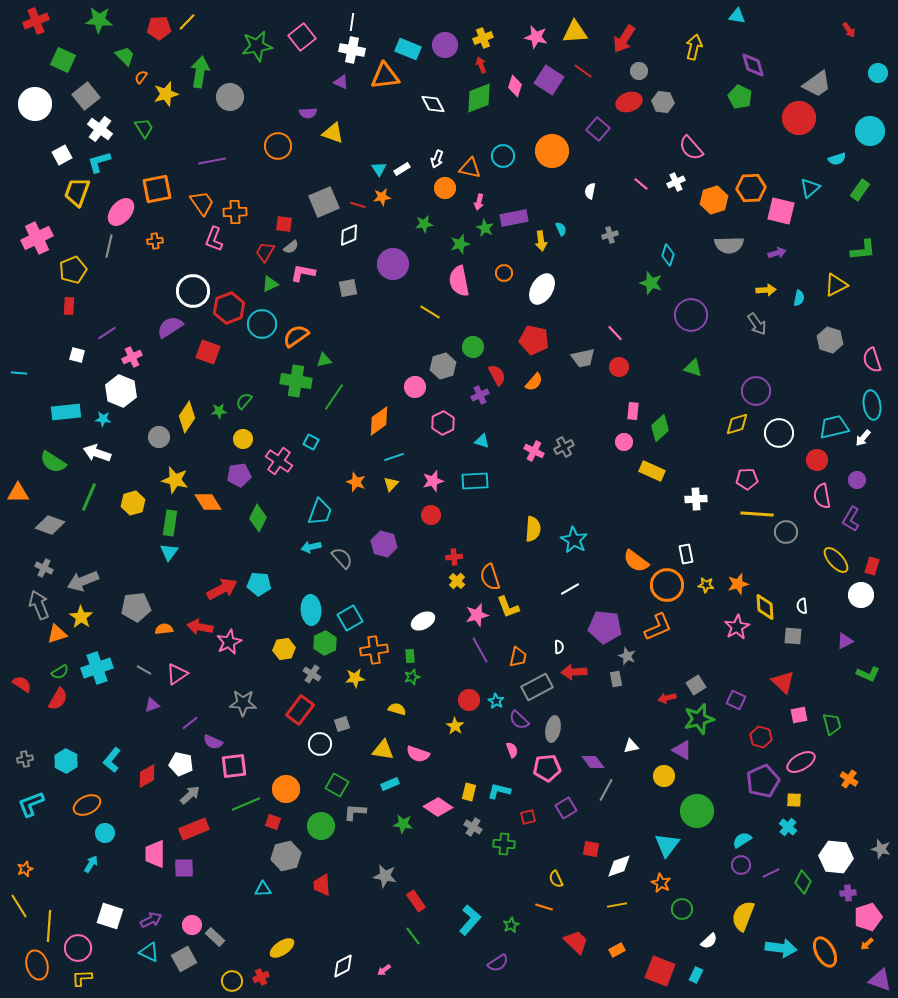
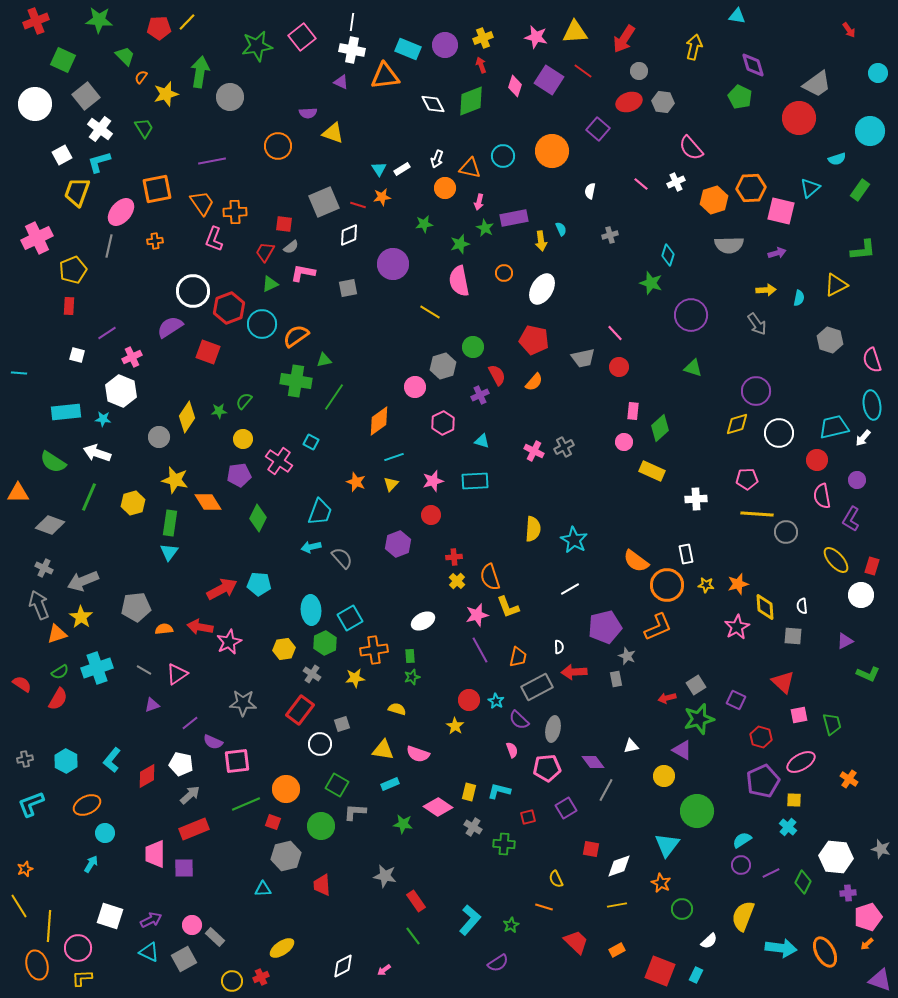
green diamond at (479, 98): moved 8 px left, 3 px down
purple hexagon at (384, 544): moved 14 px right; rotated 25 degrees clockwise
purple pentagon at (605, 627): rotated 20 degrees counterclockwise
pink square at (234, 766): moved 3 px right, 5 px up
